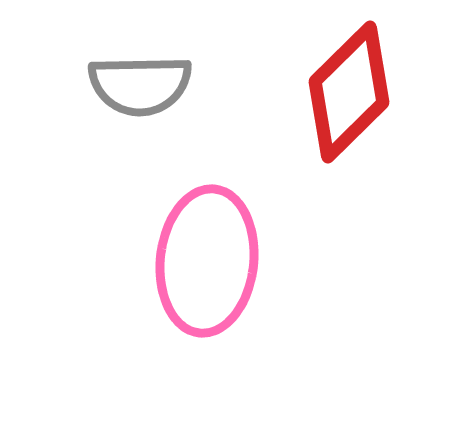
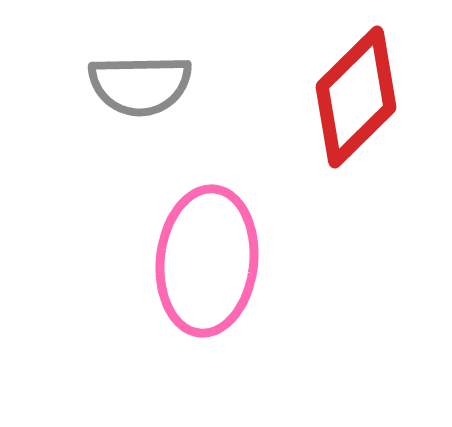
red diamond: moved 7 px right, 5 px down
